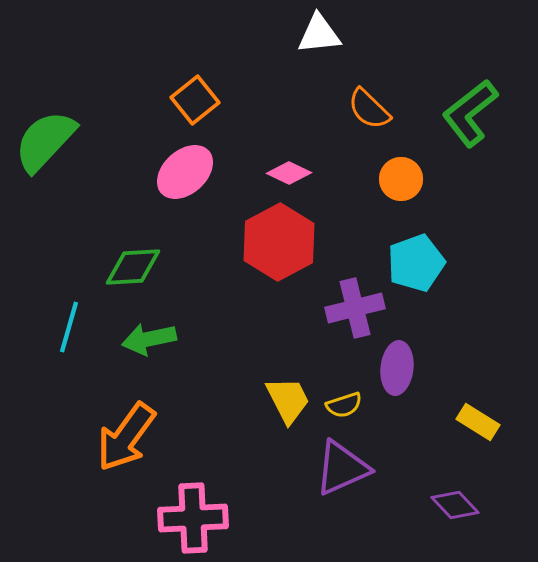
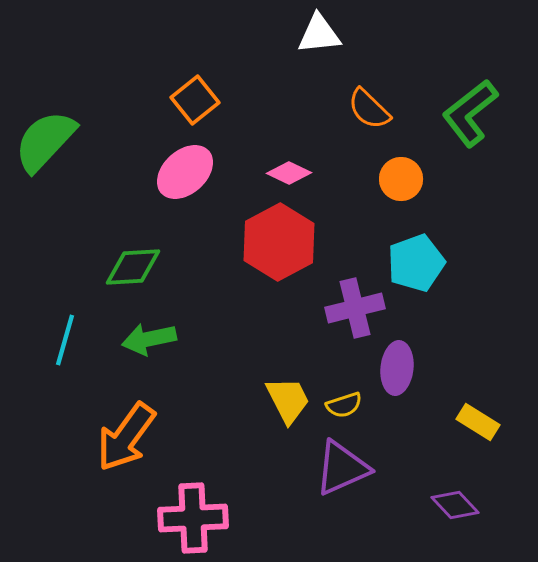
cyan line: moved 4 px left, 13 px down
